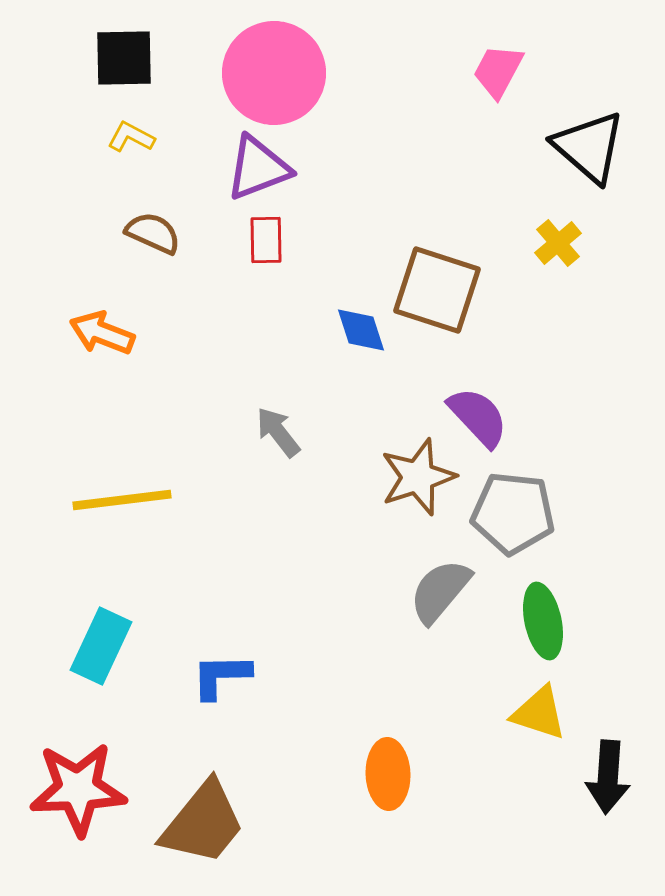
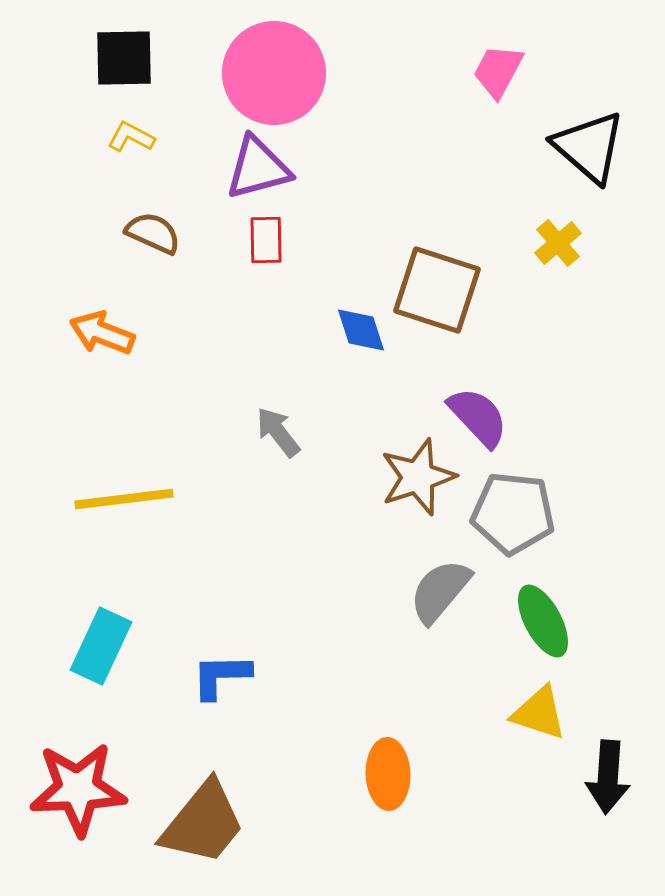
purple triangle: rotated 6 degrees clockwise
yellow line: moved 2 px right, 1 px up
green ellipse: rotated 16 degrees counterclockwise
